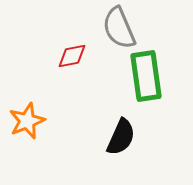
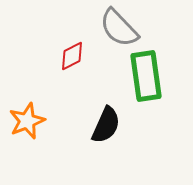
gray semicircle: rotated 21 degrees counterclockwise
red diamond: rotated 16 degrees counterclockwise
black semicircle: moved 15 px left, 12 px up
